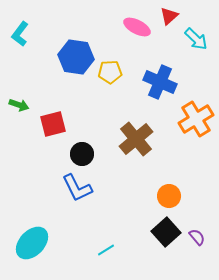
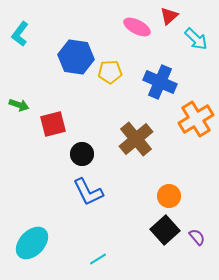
blue L-shape: moved 11 px right, 4 px down
black square: moved 1 px left, 2 px up
cyan line: moved 8 px left, 9 px down
